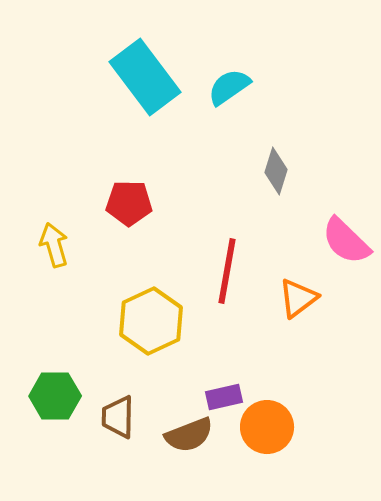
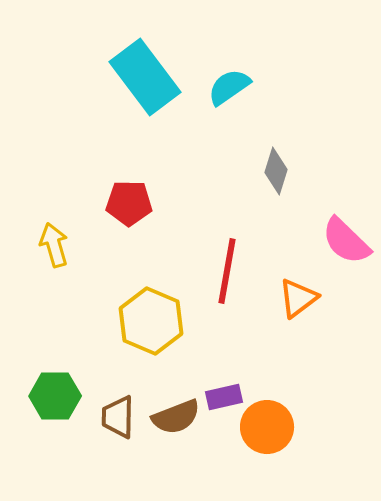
yellow hexagon: rotated 12 degrees counterclockwise
brown semicircle: moved 13 px left, 18 px up
